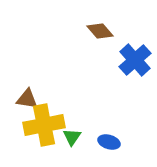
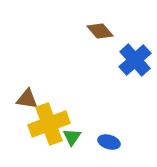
yellow cross: moved 5 px right, 1 px up; rotated 9 degrees counterclockwise
